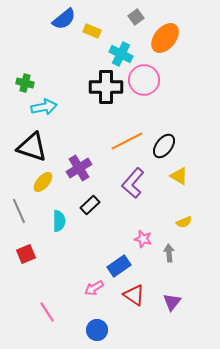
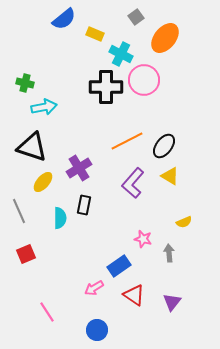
yellow rectangle: moved 3 px right, 3 px down
yellow triangle: moved 9 px left
black rectangle: moved 6 px left; rotated 36 degrees counterclockwise
cyan semicircle: moved 1 px right, 3 px up
